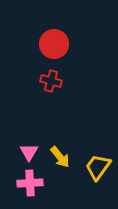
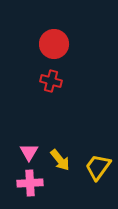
yellow arrow: moved 3 px down
